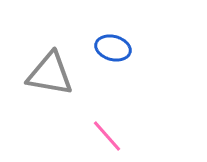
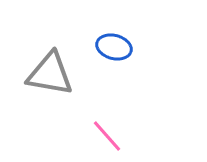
blue ellipse: moved 1 px right, 1 px up
